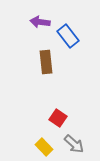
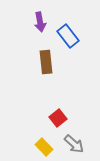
purple arrow: rotated 108 degrees counterclockwise
red square: rotated 18 degrees clockwise
